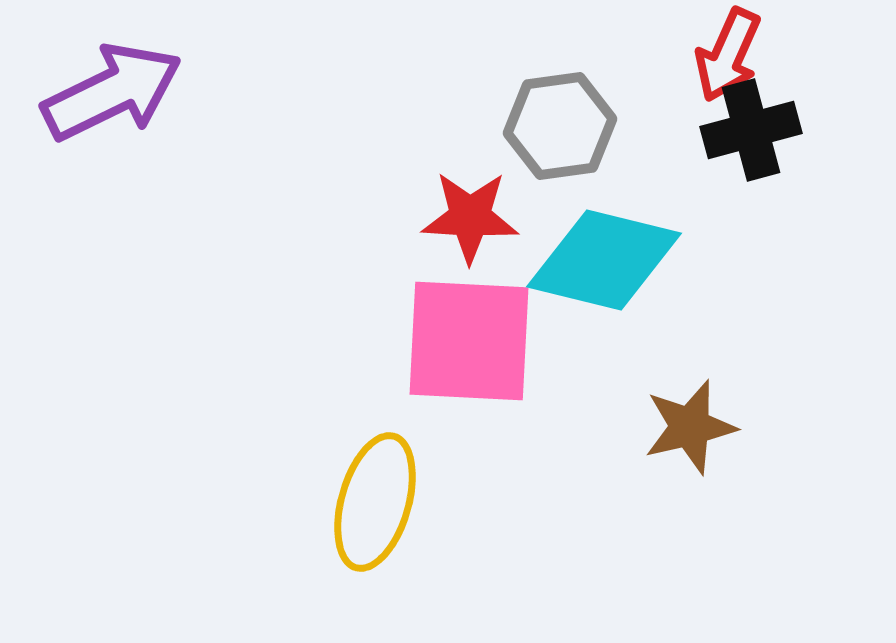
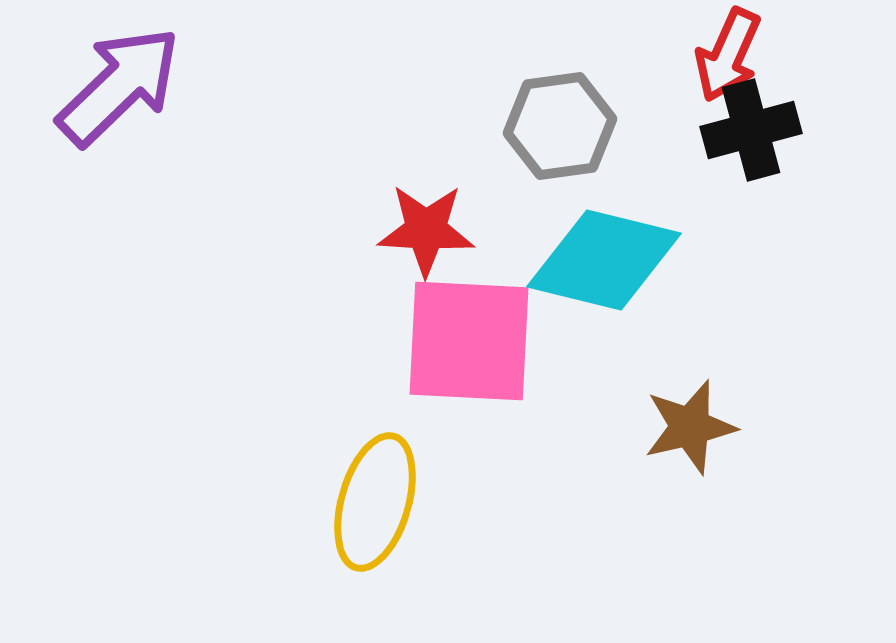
purple arrow: moved 7 px right, 6 px up; rotated 18 degrees counterclockwise
red star: moved 44 px left, 13 px down
